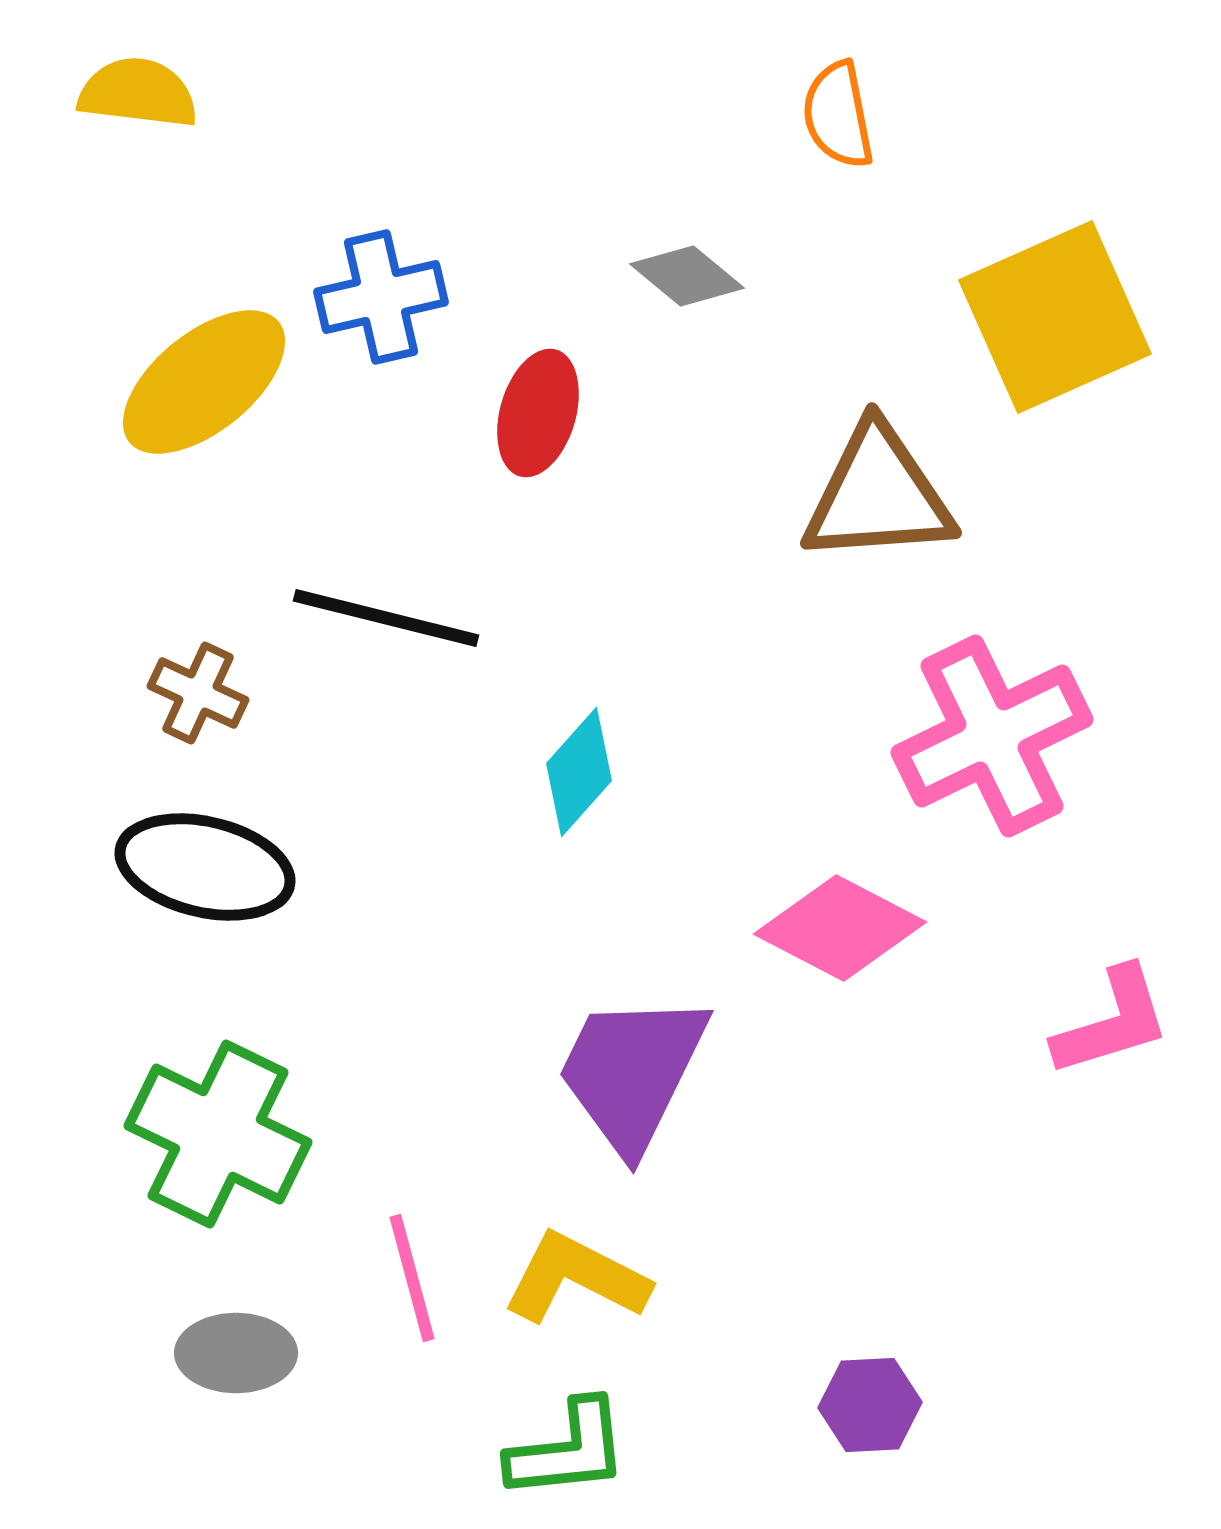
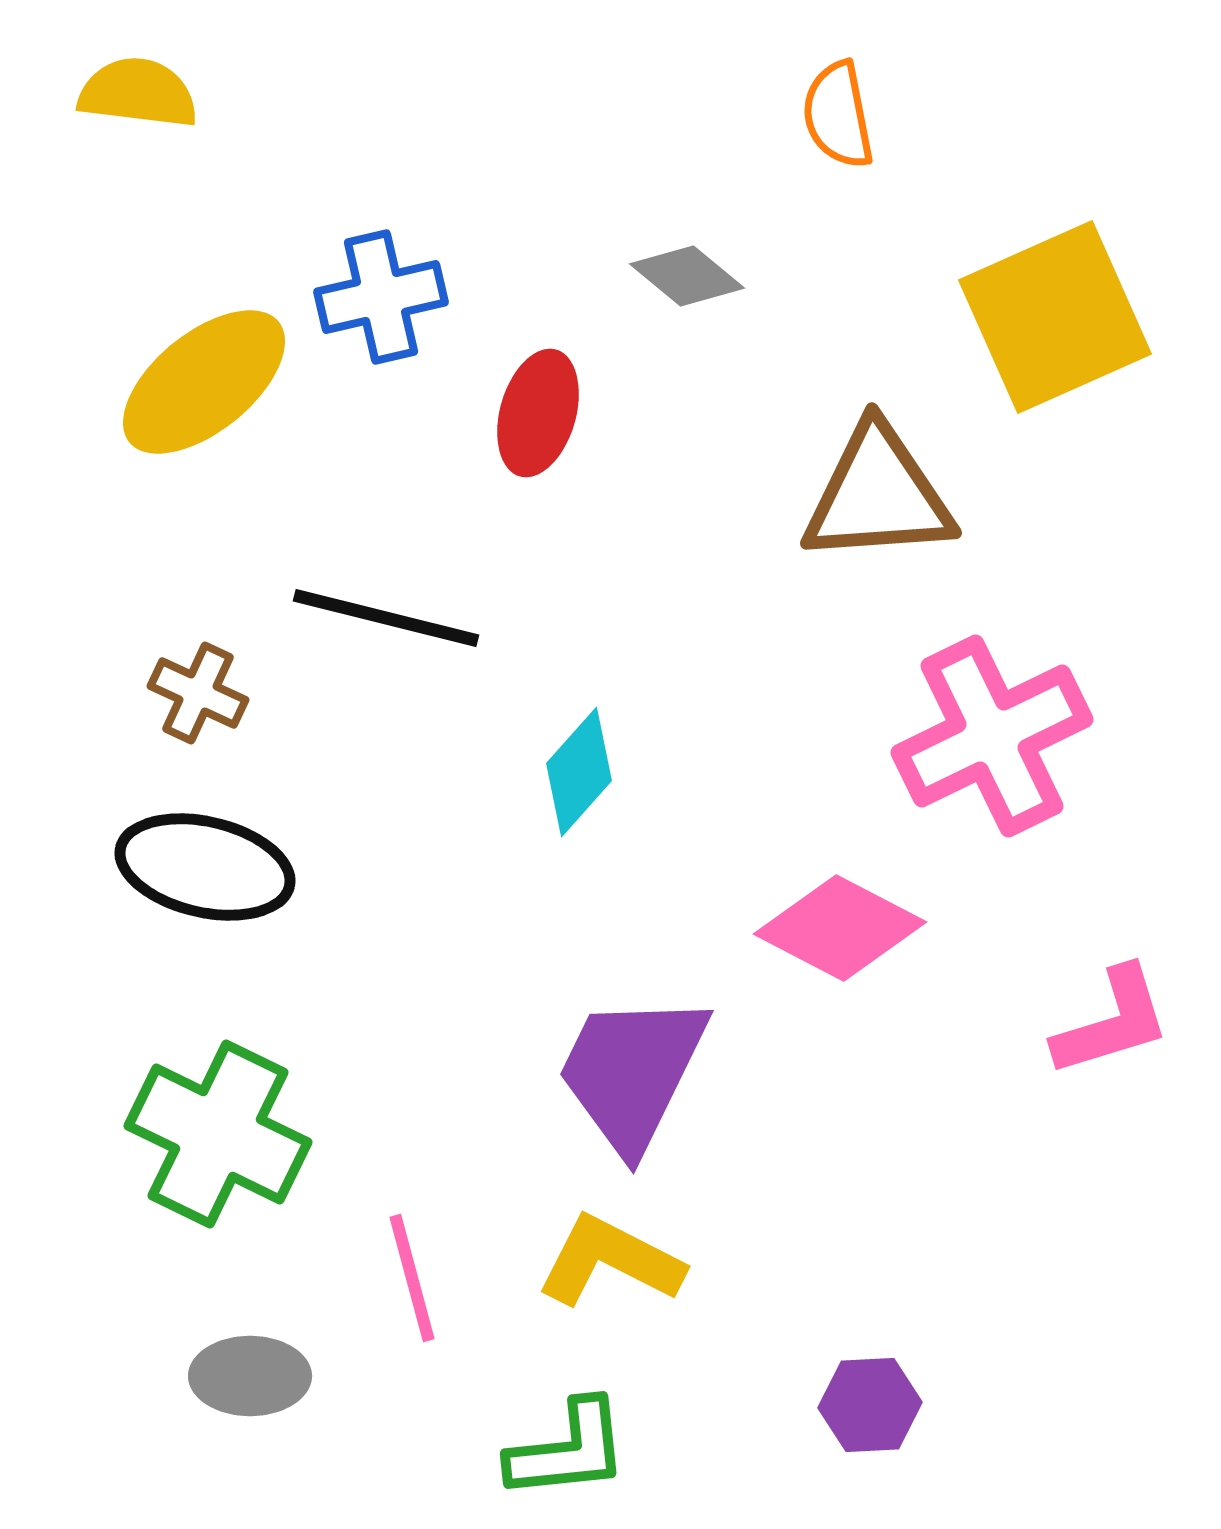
yellow L-shape: moved 34 px right, 17 px up
gray ellipse: moved 14 px right, 23 px down
